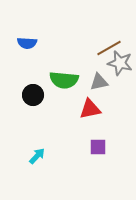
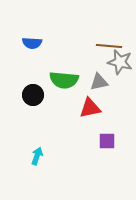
blue semicircle: moved 5 px right
brown line: moved 2 px up; rotated 35 degrees clockwise
gray star: moved 1 px up
red triangle: moved 1 px up
purple square: moved 9 px right, 6 px up
cyan arrow: rotated 24 degrees counterclockwise
